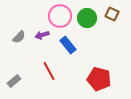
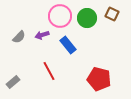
gray rectangle: moved 1 px left, 1 px down
